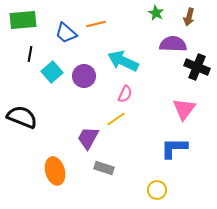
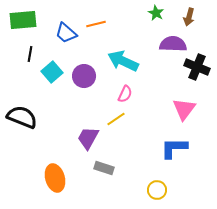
orange ellipse: moved 7 px down
